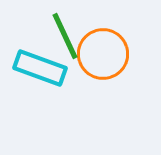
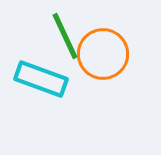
cyan rectangle: moved 1 px right, 11 px down
